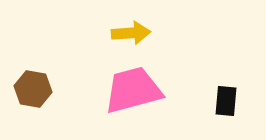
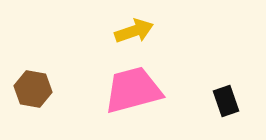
yellow arrow: moved 3 px right, 2 px up; rotated 15 degrees counterclockwise
black rectangle: rotated 24 degrees counterclockwise
